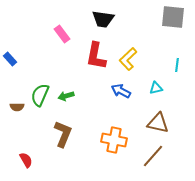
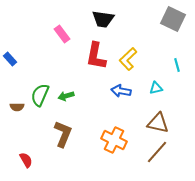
gray square: moved 2 px down; rotated 20 degrees clockwise
cyan line: rotated 24 degrees counterclockwise
blue arrow: rotated 18 degrees counterclockwise
orange cross: rotated 15 degrees clockwise
brown line: moved 4 px right, 4 px up
